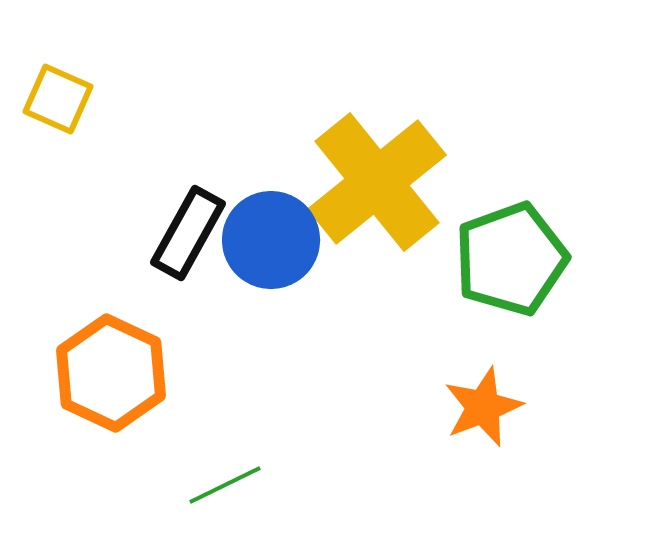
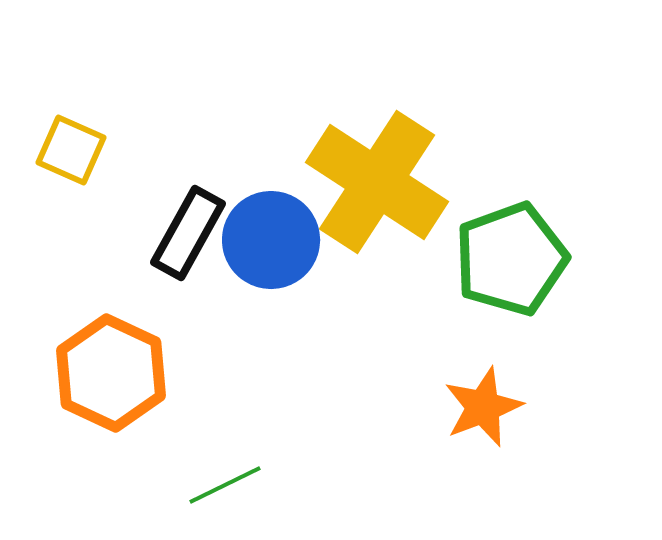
yellow square: moved 13 px right, 51 px down
yellow cross: rotated 18 degrees counterclockwise
